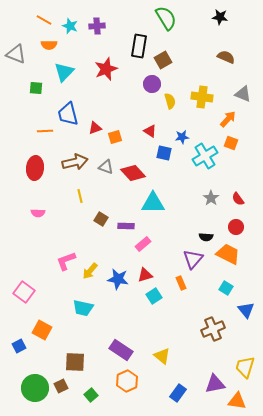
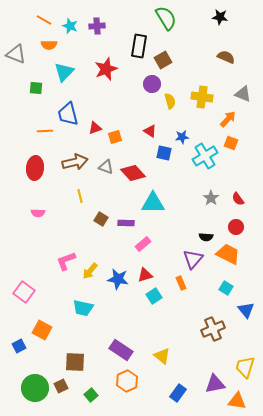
purple rectangle at (126, 226): moved 3 px up
